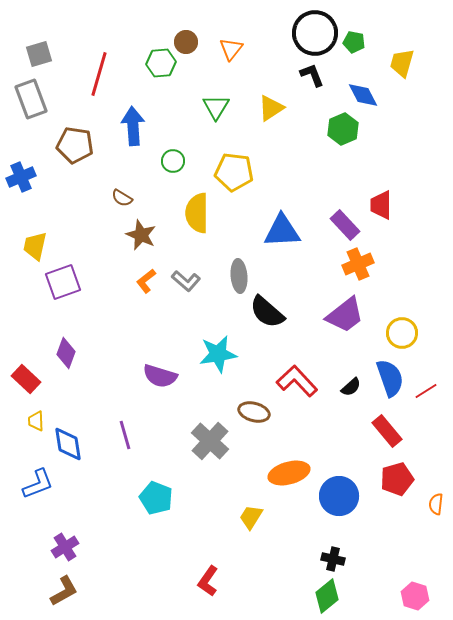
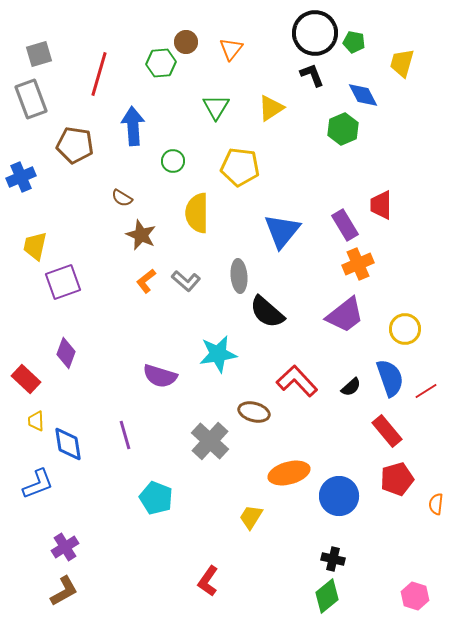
yellow pentagon at (234, 172): moved 6 px right, 5 px up
purple rectangle at (345, 225): rotated 12 degrees clockwise
blue triangle at (282, 231): rotated 48 degrees counterclockwise
yellow circle at (402, 333): moved 3 px right, 4 px up
